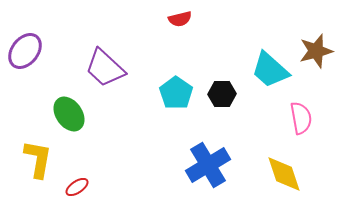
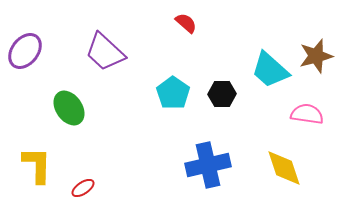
red semicircle: moved 6 px right, 4 px down; rotated 125 degrees counterclockwise
brown star: moved 5 px down
purple trapezoid: moved 16 px up
cyan pentagon: moved 3 px left
green ellipse: moved 6 px up
pink semicircle: moved 6 px right, 4 px up; rotated 72 degrees counterclockwise
yellow L-shape: moved 1 px left, 6 px down; rotated 9 degrees counterclockwise
blue cross: rotated 18 degrees clockwise
yellow diamond: moved 6 px up
red ellipse: moved 6 px right, 1 px down
